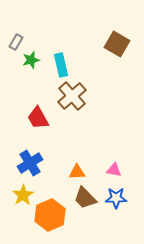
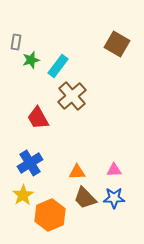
gray rectangle: rotated 21 degrees counterclockwise
cyan rectangle: moved 3 px left, 1 px down; rotated 50 degrees clockwise
pink triangle: rotated 14 degrees counterclockwise
blue star: moved 2 px left
